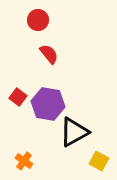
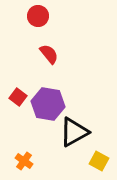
red circle: moved 4 px up
